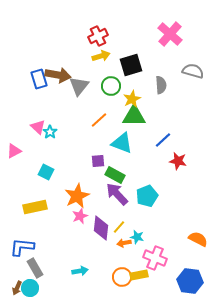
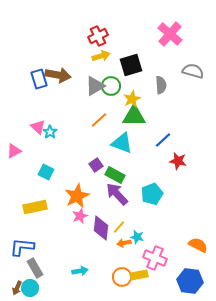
gray triangle at (79, 86): moved 16 px right; rotated 20 degrees clockwise
purple square at (98, 161): moved 2 px left, 4 px down; rotated 32 degrees counterclockwise
cyan pentagon at (147, 196): moved 5 px right, 2 px up
orange semicircle at (198, 239): moved 6 px down
